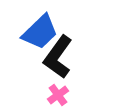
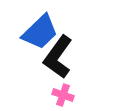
pink cross: moved 5 px right; rotated 35 degrees counterclockwise
